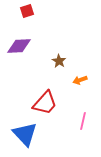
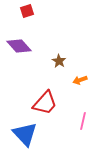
purple diamond: rotated 50 degrees clockwise
